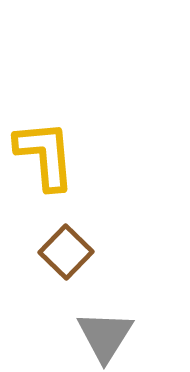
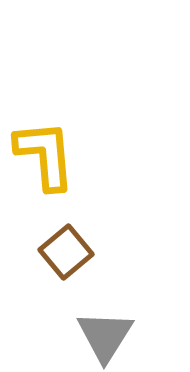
brown square: rotated 6 degrees clockwise
